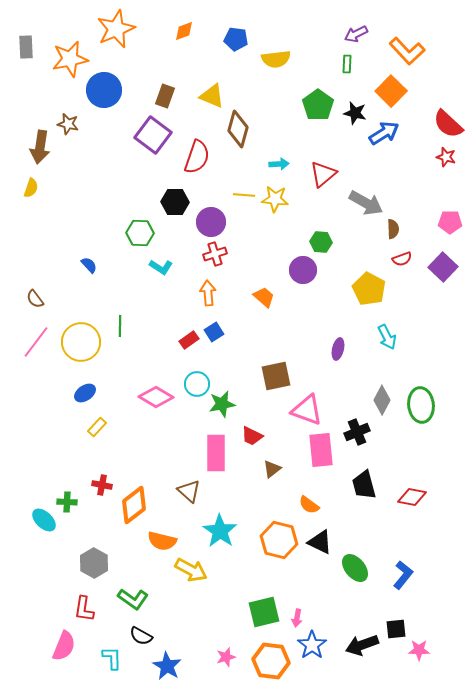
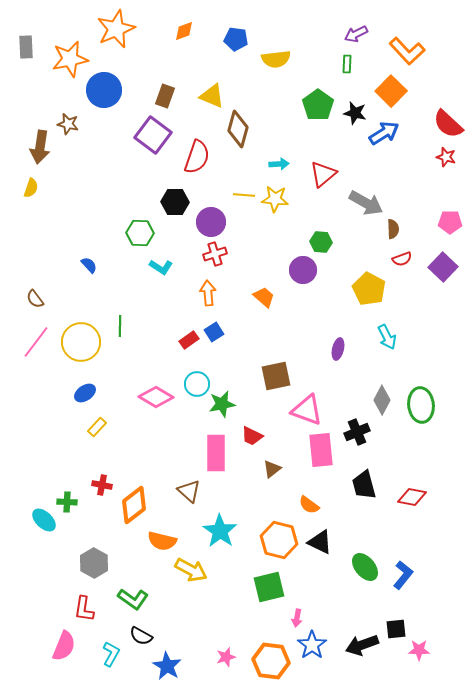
green ellipse at (355, 568): moved 10 px right, 1 px up
green square at (264, 612): moved 5 px right, 25 px up
cyan L-shape at (112, 658): moved 1 px left, 4 px up; rotated 30 degrees clockwise
